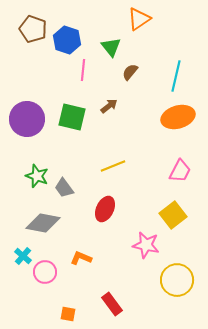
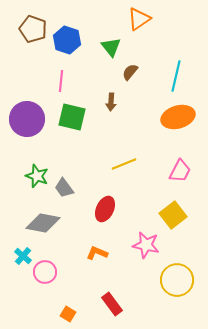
pink line: moved 22 px left, 11 px down
brown arrow: moved 2 px right, 4 px up; rotated 132 degrees clockwise
yellow line: moved 11 px right, 2 px up
orange L-shape: moved 16 px right, 5 px up
orange square: rotated 21 degrees clockwise
